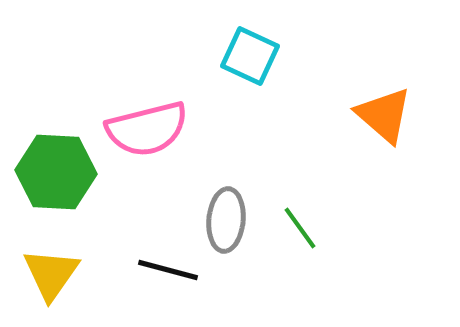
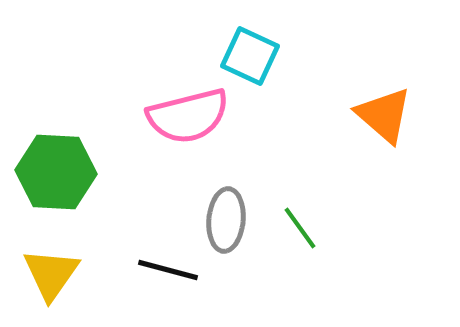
pink semicircle: moved 41 px right, 13 px up
